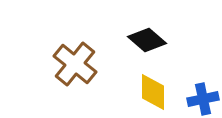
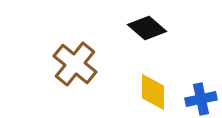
black diamond: moved 12 px up
blue cross: moved 2 px left
